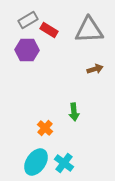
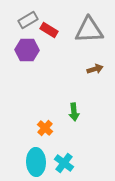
cyan ellipse: rotated 36 degrees counterclockwise
